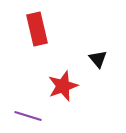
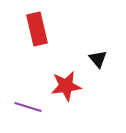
red star: moved 3 px right; rotated 12 degrees clockwise
purple line: moved 9 px up
